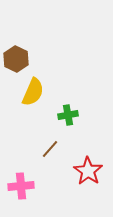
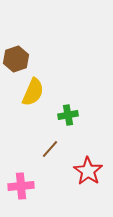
brown hexagon: rotated 15 degrees clockwise
